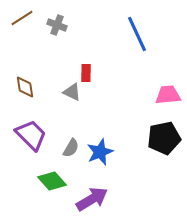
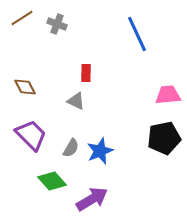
gray cross: moved 1 px up
brown diamond: rotated 20 degrees counterclockwise
gray triangle: moved 4 px right, 9 px down
blue star: moved 1 px up
